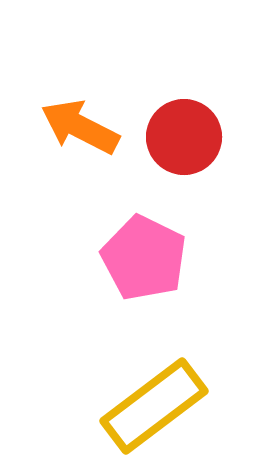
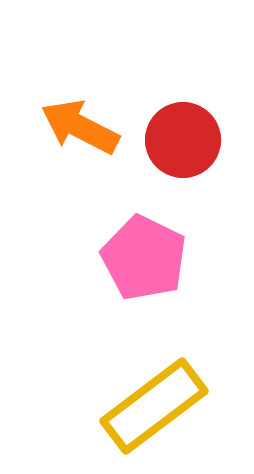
red circle: moved 1 px left, 3 px down
